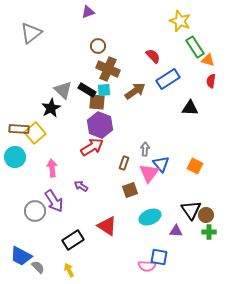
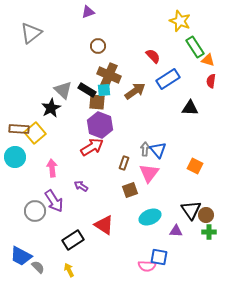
brown cross at (108, 69): moved 1 px right, 6 px down
blue triangle at (161, 164): moved 3 px left, 14 px up
red triangle at (107, 226): moved 3 px left, 1 px up
